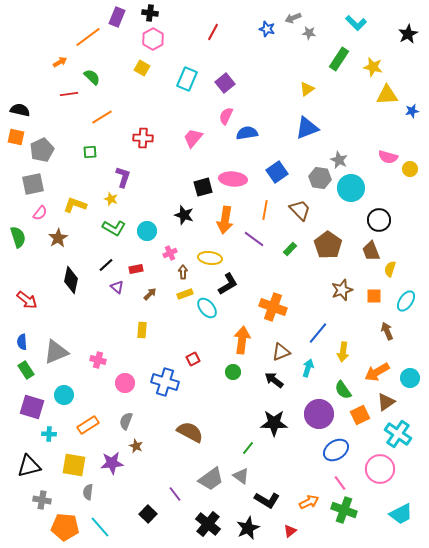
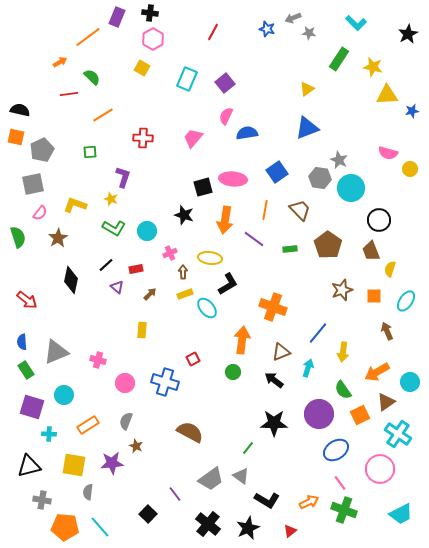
orange line at (102, 117): moved 1 px right, 2 px up
pink semicircle at (388, 157): moved 4 px up
green rectangle at (290, 249): rotated 40 degrees clockwise
cyan circle at (410, 378): moved 4 px down
